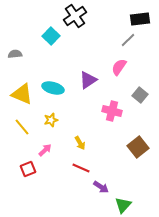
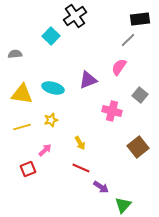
purple triangle: rotated 12 degrees clockwise
yellow triangle: rotated 15 degrees counterclockwise
yellow line: rotated 66 degrees counterclockwise
